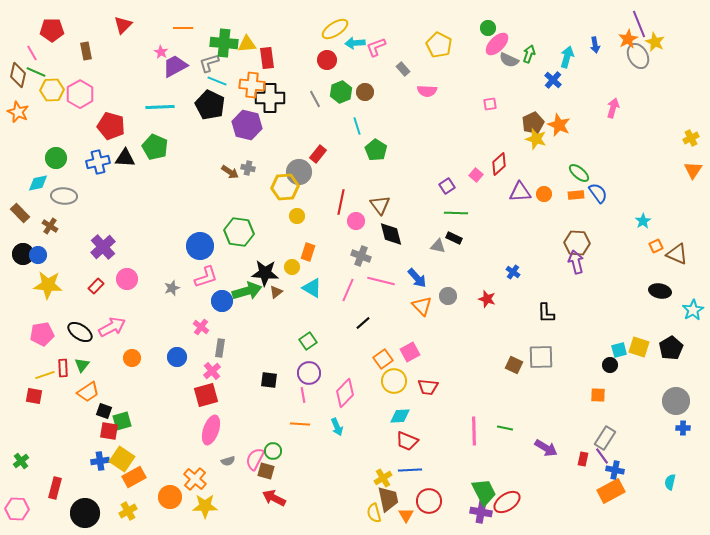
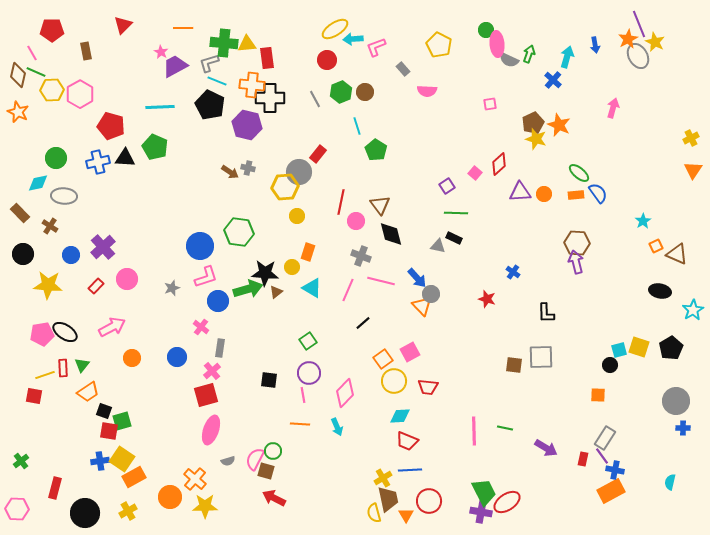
green circle at (488, 28): moved 2 px left, 2 px down
cyan arrow at (355, 43): moved 2 px left, 4 px up
pink ellipse at (497, 44): rotated 50 degrees counterclockwise
pink square at (476, 175): moved 1 px left, 2 px up
blue circle at (38, 255): moved 33 px right
green arrow at (247, 291): moved 1 px right, 2 px up
gray circle at (448, 296): moved 17 px left, 2 px up
blue circle at (222, 301): moved 4 px left
black ellipse at (80, 332): moved 15 px left
brown square at (514, 365): rotated 18 degrees counterclockwise
